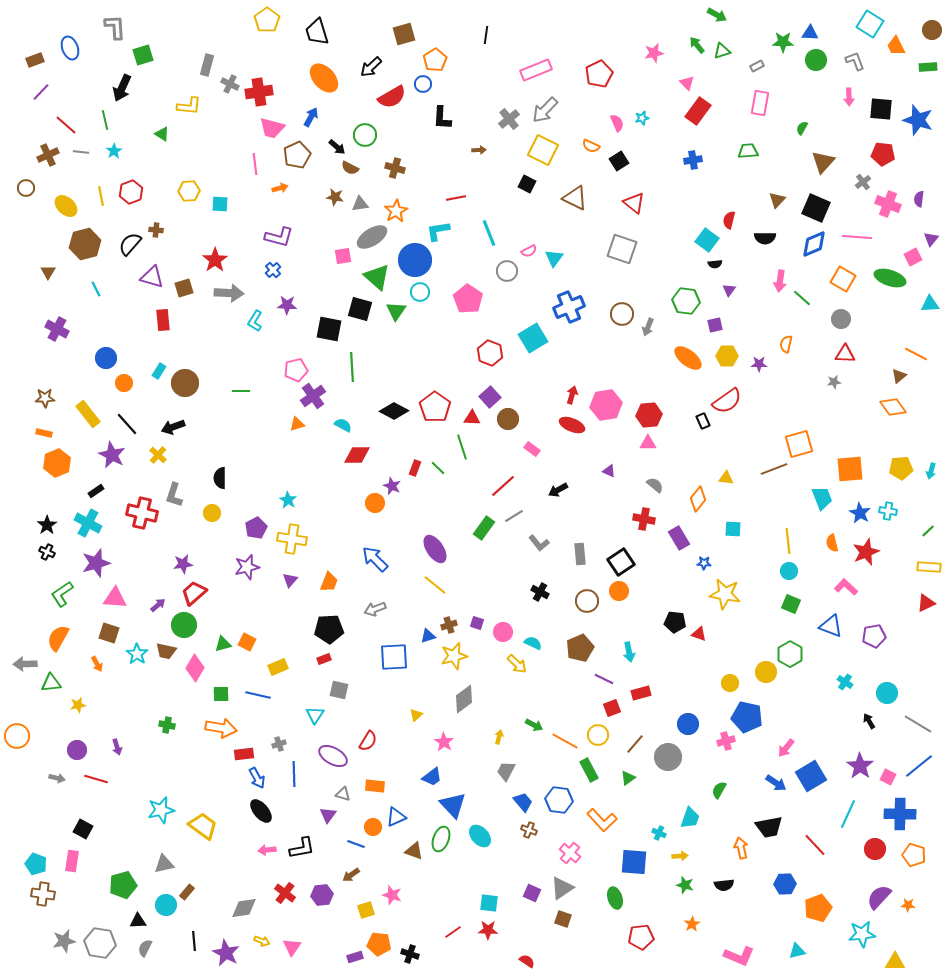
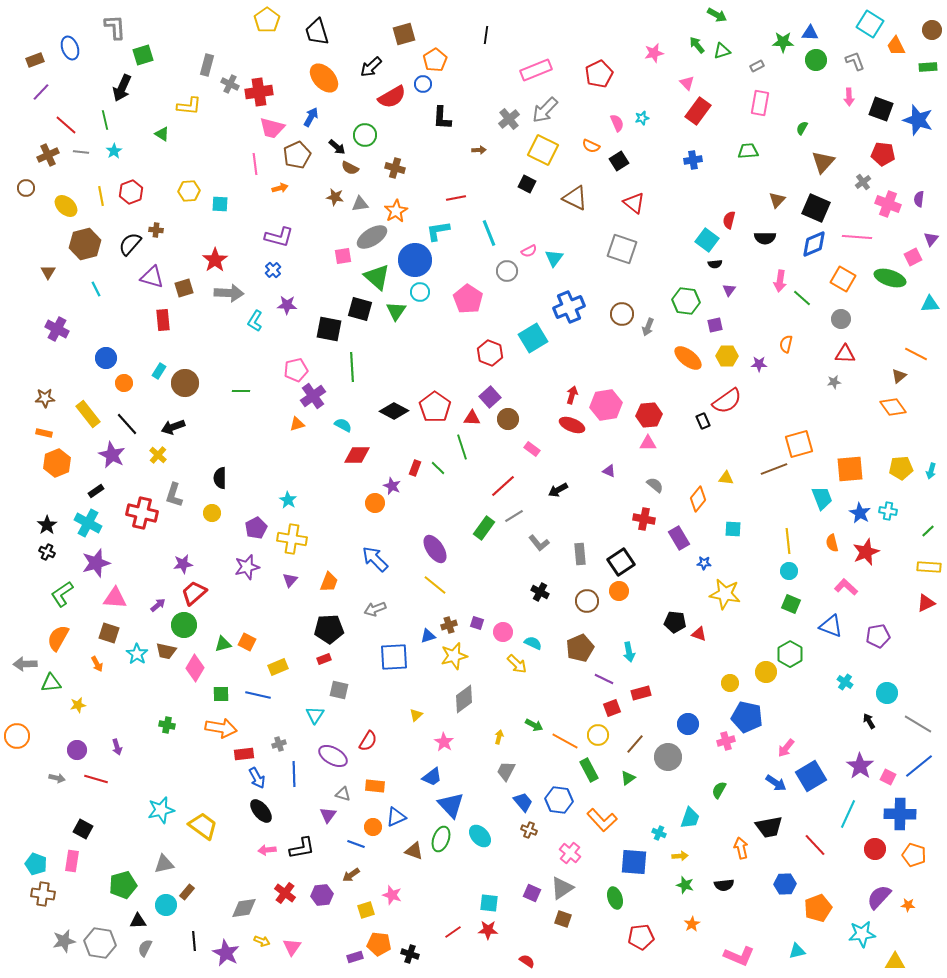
black square at (881, 109): rotated 15 degrees clockwise
purple pentagon at (874, 636): moved 4 px right
blue triangle at (453, 805): moved 2 px left
